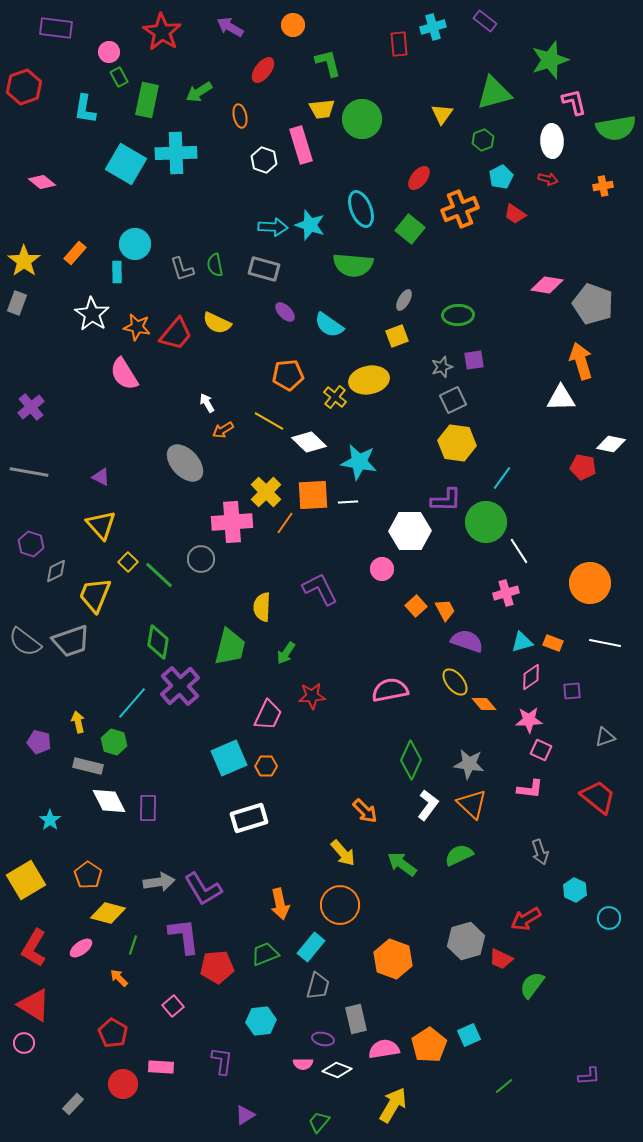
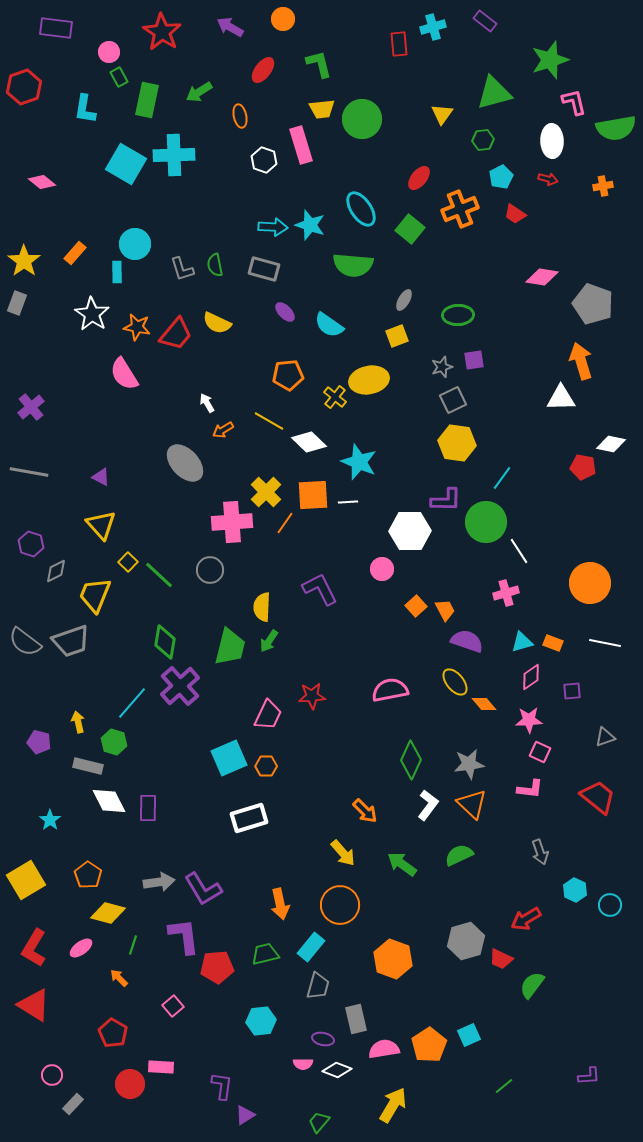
orange circle at (293, 25): moved 10 px left, 6 px up
green L-shape at (328, 63): moved 9 px left, 1 px down
green hexagon at (483, 140): rotated 15 degrees clockwise
cyan cross at (176, 153): moved 2 px left, 2 px down
cyan ellipse at (361, 209): rotated 12 degrees counterclockwise
pink diamond at (547, 285): moved 5 px left, 8 px up
cyan star at (359, 462): rotated 12 degrees clockwise
gray circle at (201, 559): moved 9 px right, 11 px down
green diamond at (158, 642): moved 7 px right
green arrow at (286, 653): moved 17 px left, 12 px up
pink square at (541, 750): moved 1 px left, 2 px down
gray star at (469, 764): rotated 16 degrees counterclockwise
cyan circle at (609, 918): moved 1 px right, 13 px up
green trapezoid at (265, 954): rotated 8 degrees clockwise
pink circle at (24, 1043): moved 28 px right, 32 px down
purple L-shape at (222, 1061): moved 25 px down
red circle at (123, 1084): moved 7 px right
